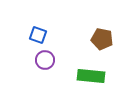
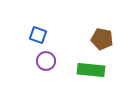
purple circle: moved 1 px right, 1 px down
green rectangle: moved 6 px up
